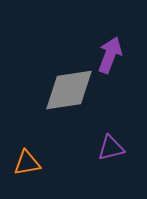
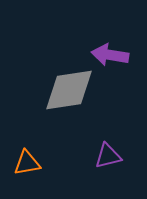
purple arrow: rotated 102 degrees counterclockwise
purple triangle: moved 3 px left, 8 px down
